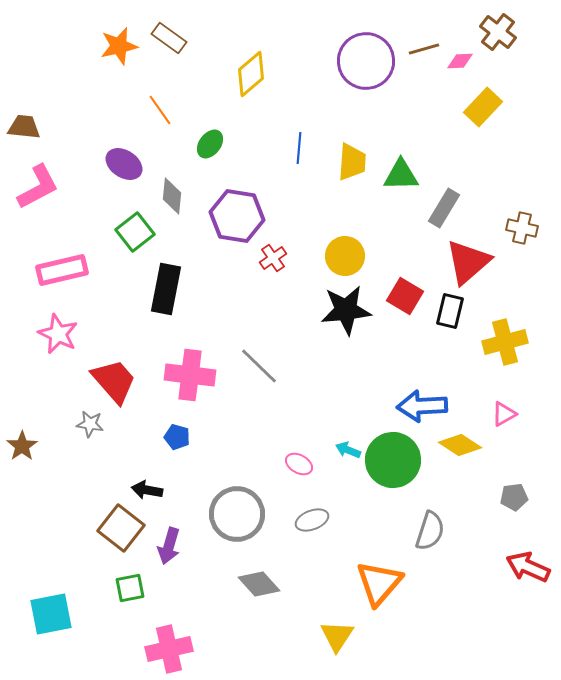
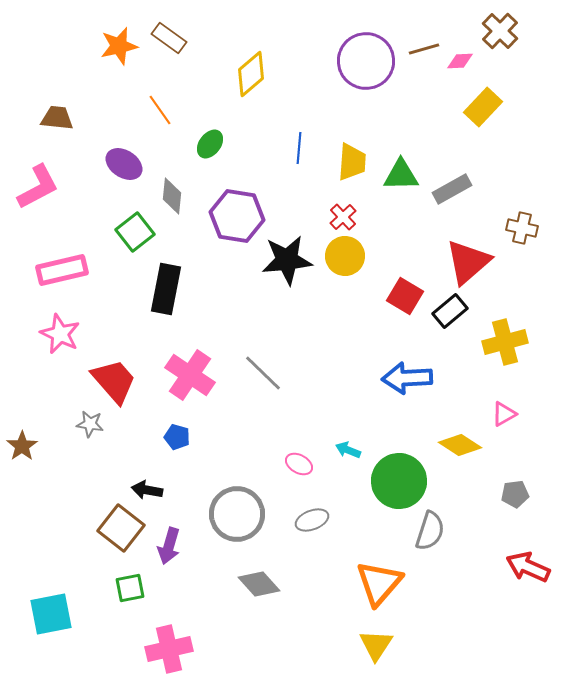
brown cross at (498, 32): moved 2 px right, 1 px up; rotated 6 degrees clockwise
brown trapezoid at (24, 127): moved 33 px right, 9 px up
gray rectangle at (444, 208): moved 8 px right, 19 px up; rotated 30 degrees clockwise
red cross at (273, 258): moved 70 px right, 41 px up; rotated 8 degrees counterclockwise
black star at (346, 310): moved 59 px left, 50 px up
black rectangle at (450, 311): rotated 36 degrees clockwise
pink star at (58, 334): moved 2 px right
gray line at (259, 366): moved 4 px right, 7 px down
pink cross at (190, 375): rotated 27 degrees clockwise
blue arrow at (422, 406): moved 15 px left, 28 px up
green circle at (393, 460): moved 6 px right, 21 px down
gray pentagon at (514, 497): moved 1 px right, 3 px up
yellow triangle at (337, 636): moved 39 px right, 9 px down
